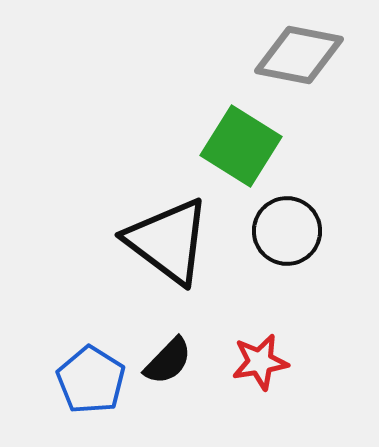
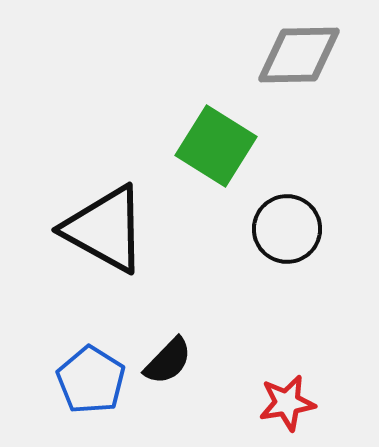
gray diamond: rotated 12 degrees counterclockwise
green square: moved 25 px left
black circle: moved 2 px up
black triangle: moved 63 px left, 12 px up; rotated 8 degrees counterclockwise
red star: moved 27 px right, 41 px down
